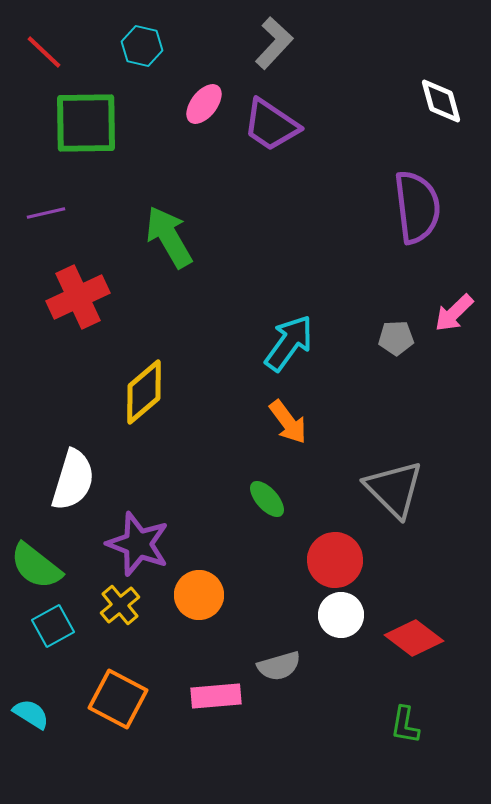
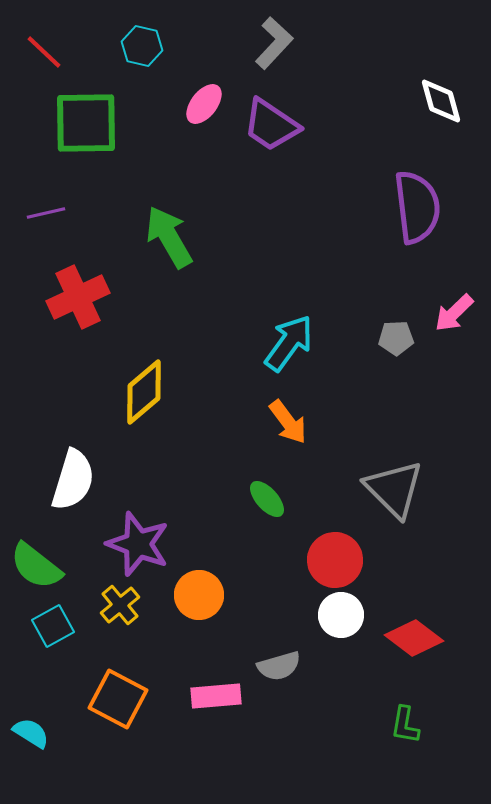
cyan semicircle: moved 19 px down
